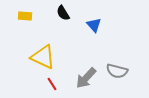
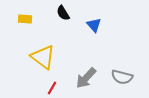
yellow rectangle: moved 3 px down
yellow triangle: rotated 12 degrees clockwise
gray semicircle: moved 5 px right, 6 px down
red line: moved 4 px down; rotated 64 degrees clockwise
